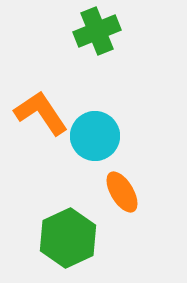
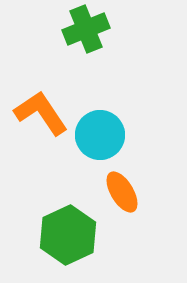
green cross: moved 11 px left, 2 px up
cyan circle: moved 5 px right, 1 px up
green hexagon: moved 3 px up
